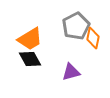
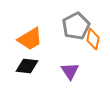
orange diamond: moved 1 px down
black diamond: moved 3 px left, 7 px down; rotated 55 degrees counterclockwise
purple triangle: moved 1 px left, 1 px up; rotated 48 degrees counterclockwise
